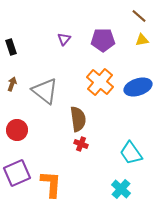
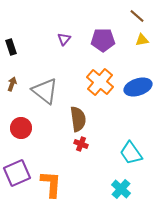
brown line: moved 2 px left
red circle: moved 4 px right, 2 px up
